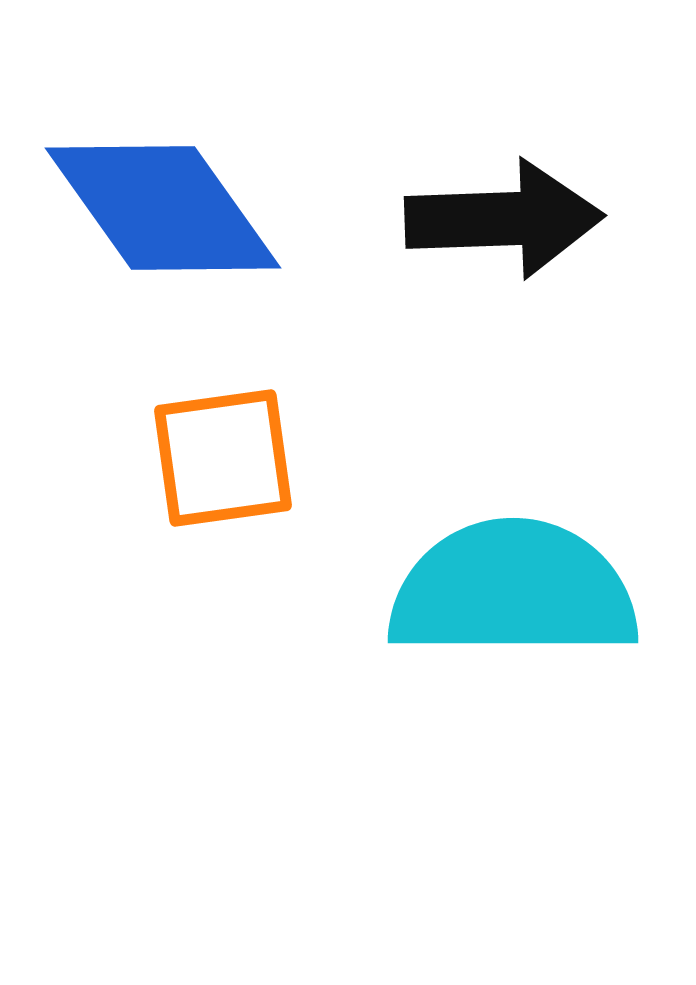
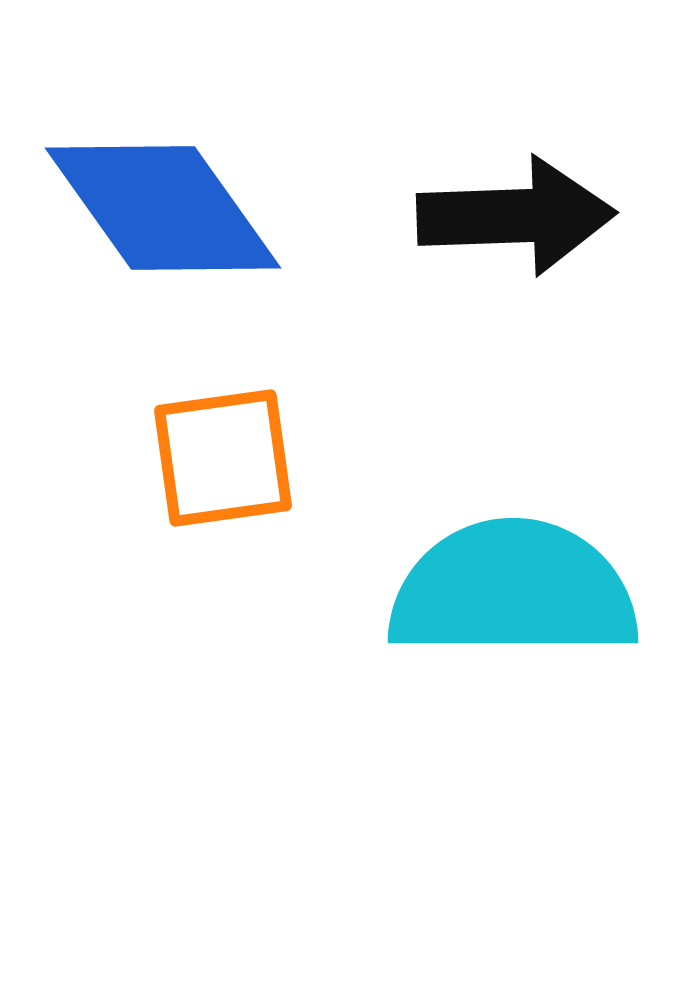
black arrow: moved 12 px right, 3 px up
